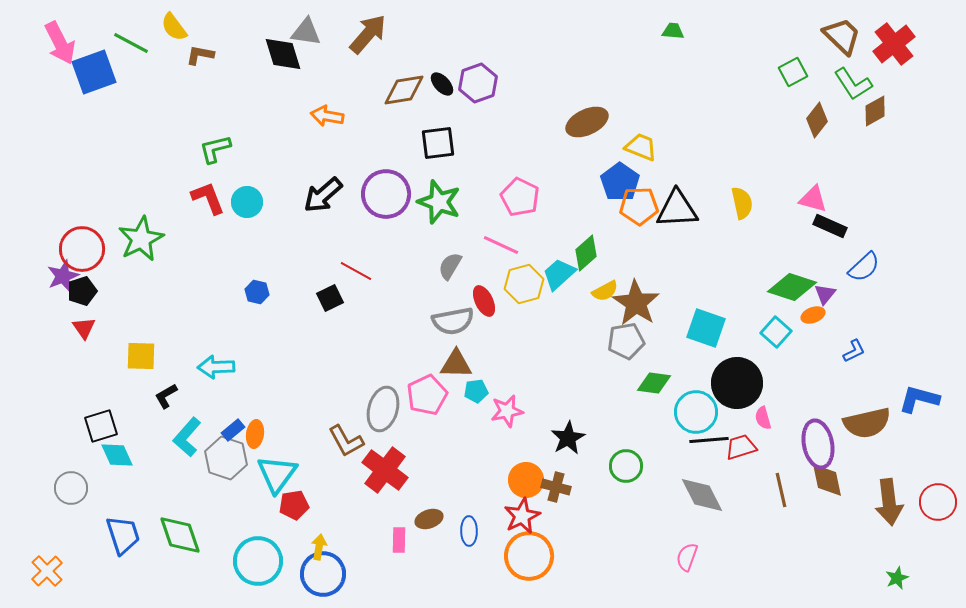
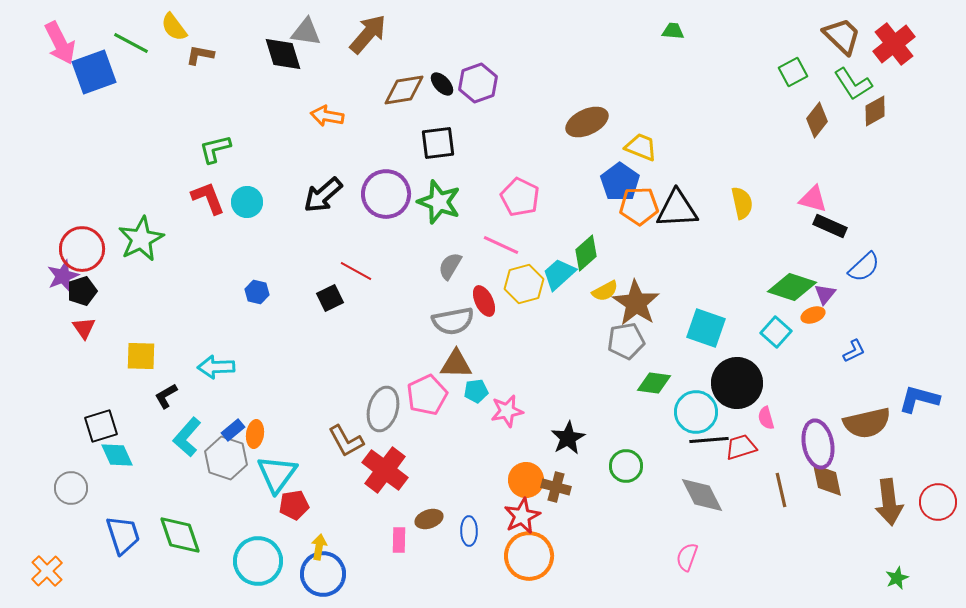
pink semicircle at (763, 418): moved 3 px right
